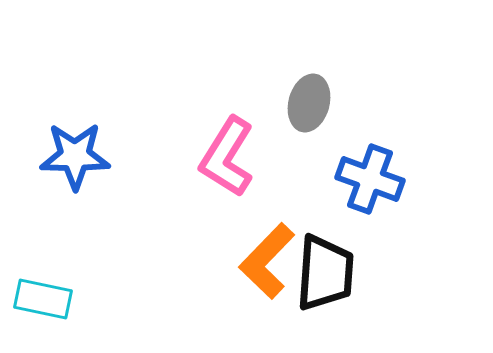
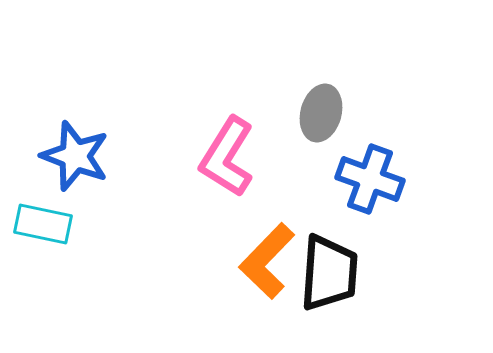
gray ellipse: moved 12 px right, 10 px down
blue star: rotated 20 degrees clockwise
black trapezoid: moved 4 px right
cyan rectangle: moved 75 px up
